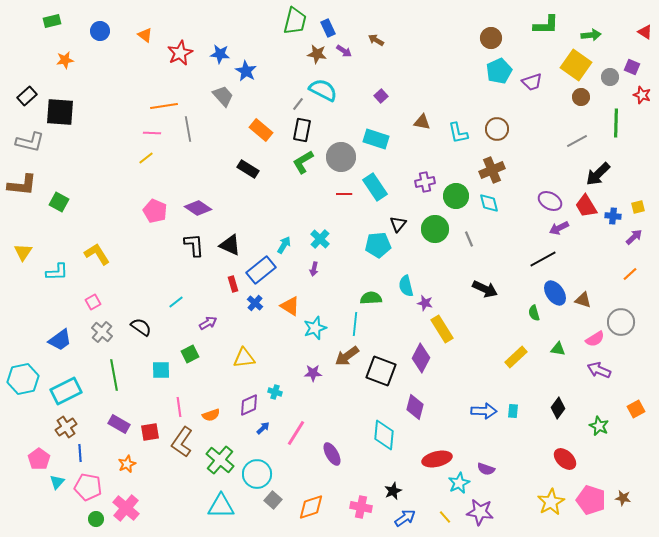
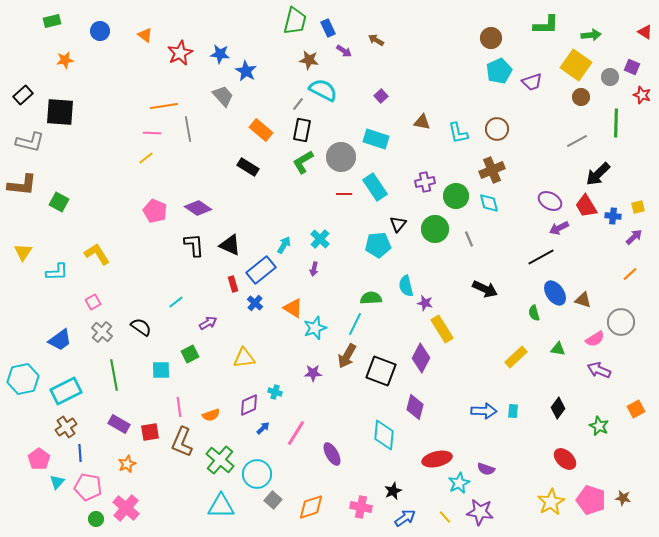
brown star at (317, 54): moved 8 px left, 6 px down
black rectangle at (27, 96): moved 4 px left, 1 px up
black rectangle at (248, 169): moved 2 px up
black line at (543, 259): moved 2 px left, 2 px up
orange triangle at (290, 306): moved 3 px right, 2 px down
cyan line at (355, 324): rotated 20 degrees clockwise
brown arrow at (347, 356): rotated 25 degrees counterclockwise
brown L-shape at (182, 442): rotated 12 degrees counterclockwise
